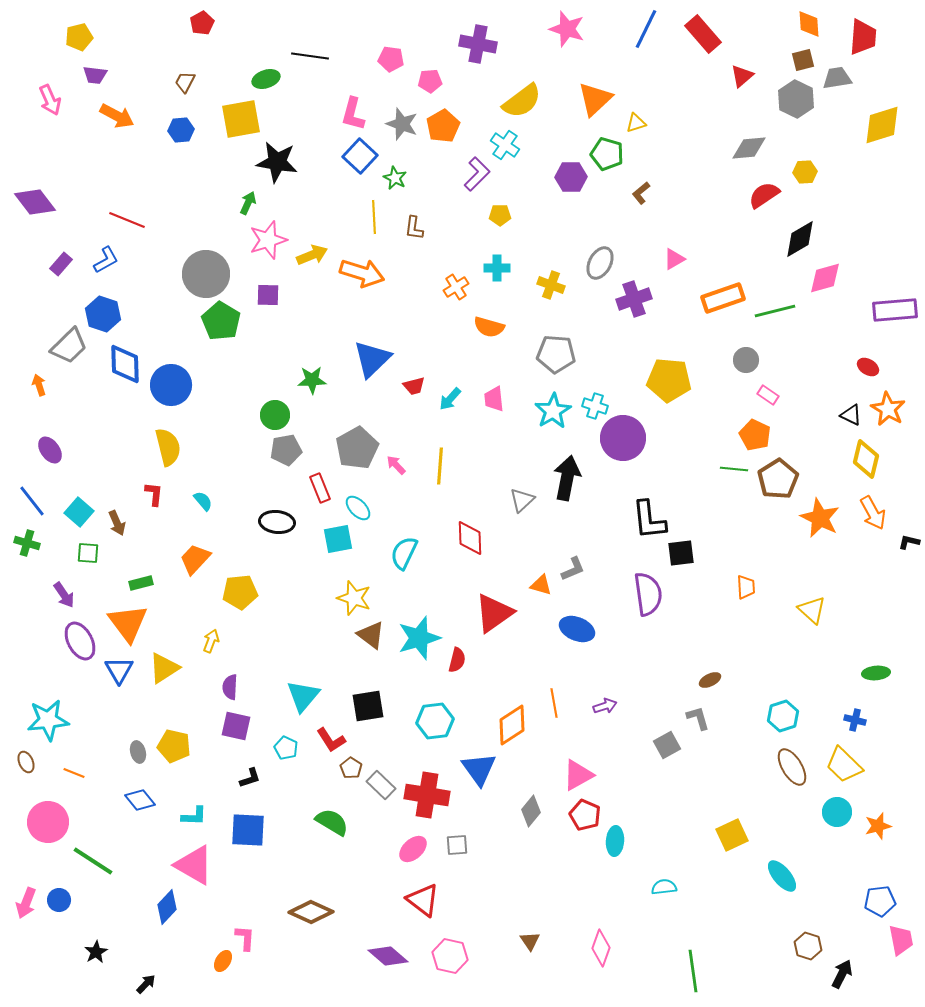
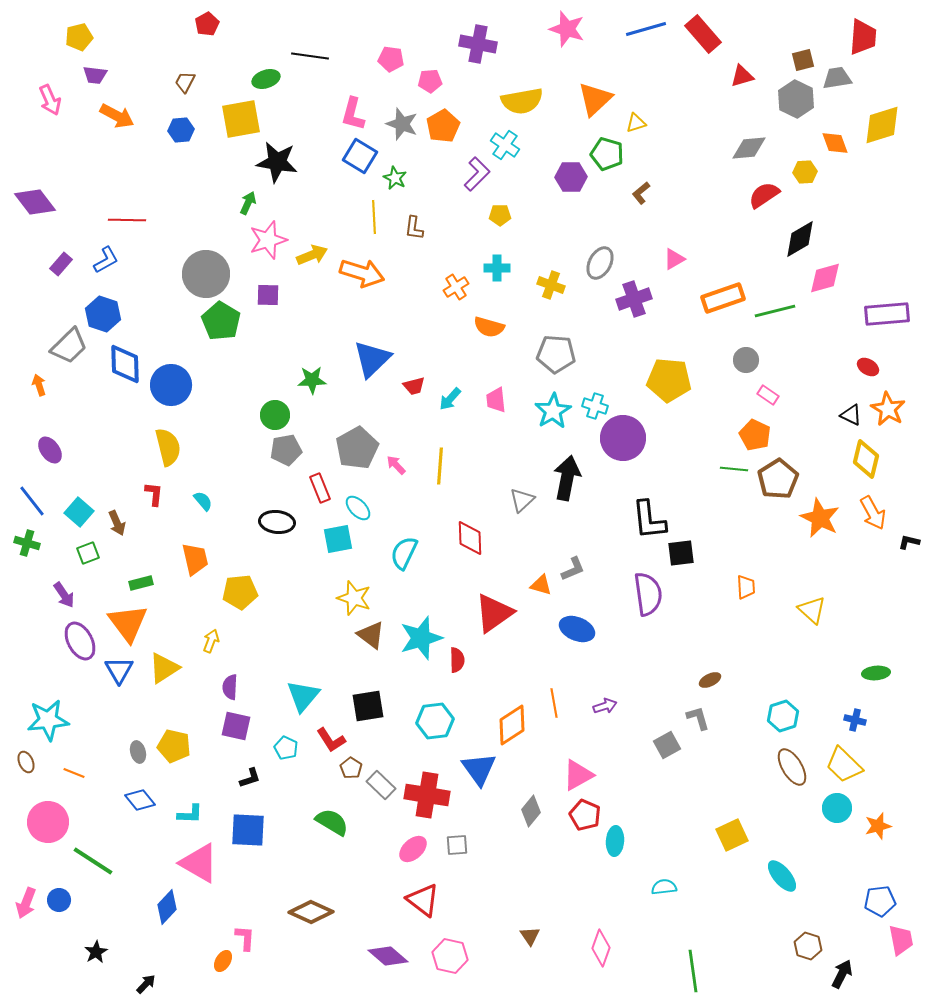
red pentagon at (202, 23): moved 5 px right, 1 px down
orange diamond at (809, 24): moved 26 px right, 119 px down; rotated 16 degrees counterclockwise
blue line at (646, 29): rotated 48 degrees clockwise
red triangle at (742, 76): rotated 25 degrees clockwise
yellow semicircle at (522, 101): rotated 27 degrees clockwise
blue square at (360, 156): rotated 12 degrees counterclockwise
red line at (127, 220): rotated 21 degrees counterclockwise
purple rectangle at (895, 310): moved 8 px left, 4 px down
pink trapezoid at (494, 399): moved 2 px right, 1 px down
green square at (88, 553): rotated 25 degrees counterclockwise
orange trapezoid at (195, 559): rotated 124 degrees clockwise
cyan star at (419, 638): moved 2 px right
red semicircle at (457, 660): rotated 15 degrees counterclockwise
cyan circle at (837, 812): moved 4 px up
cyan L-shape at (194, 816): moved 4 px left, 2 px up
pink triangle at (194, 865): moved 5 px right, 2 px up
brown triangle at (530, 941): moved 5 px up
